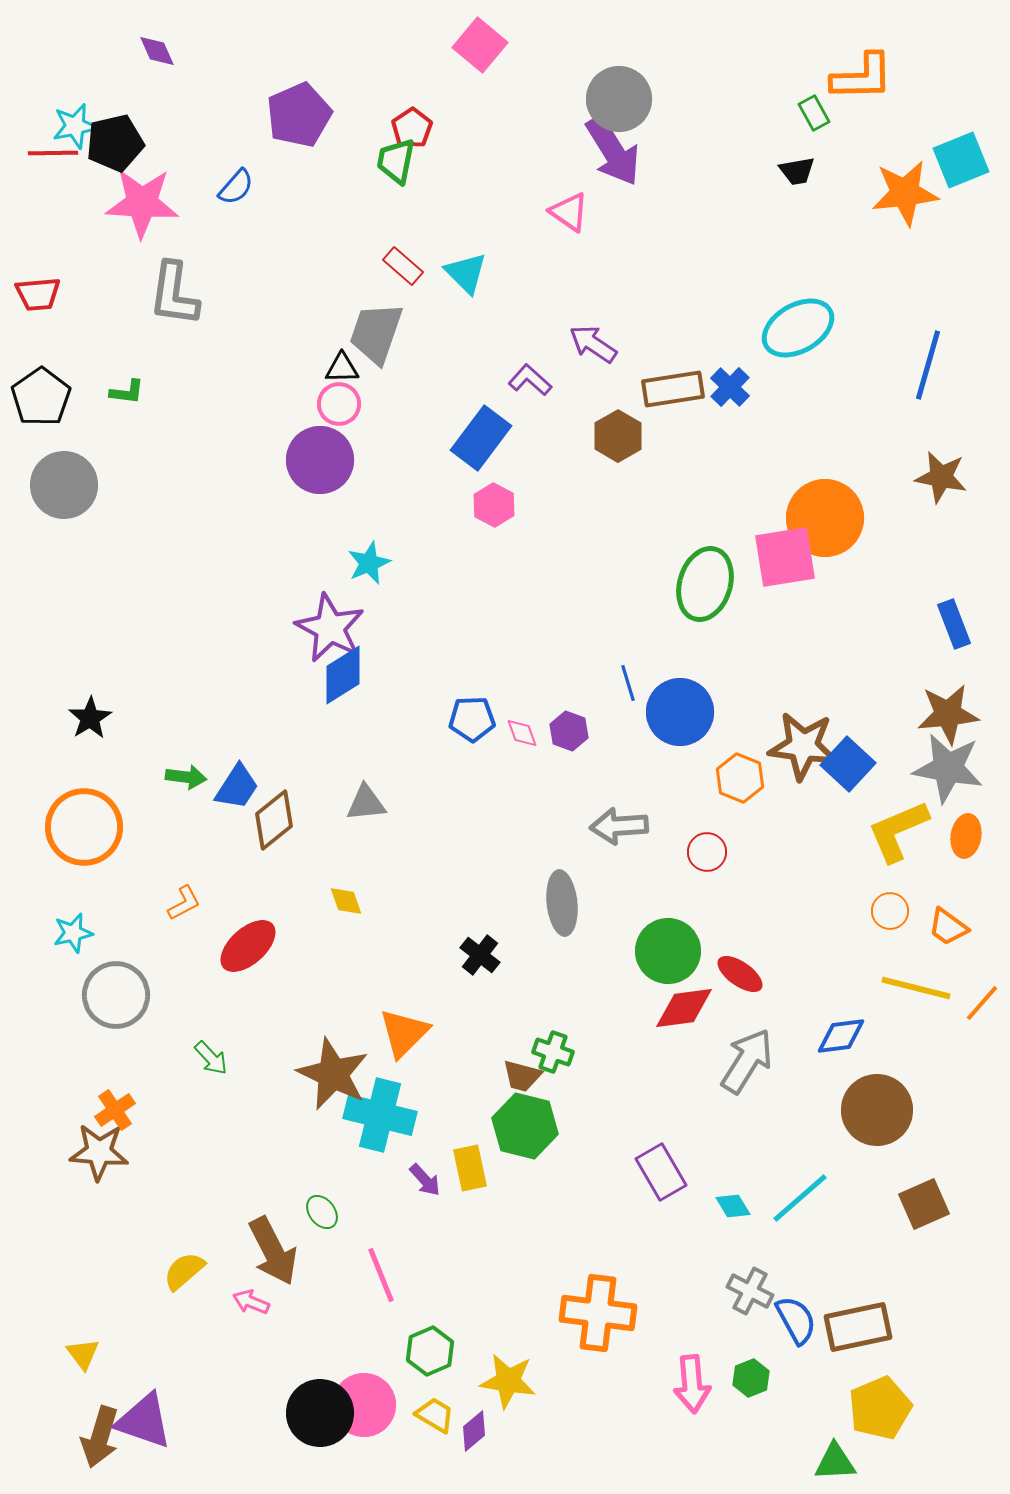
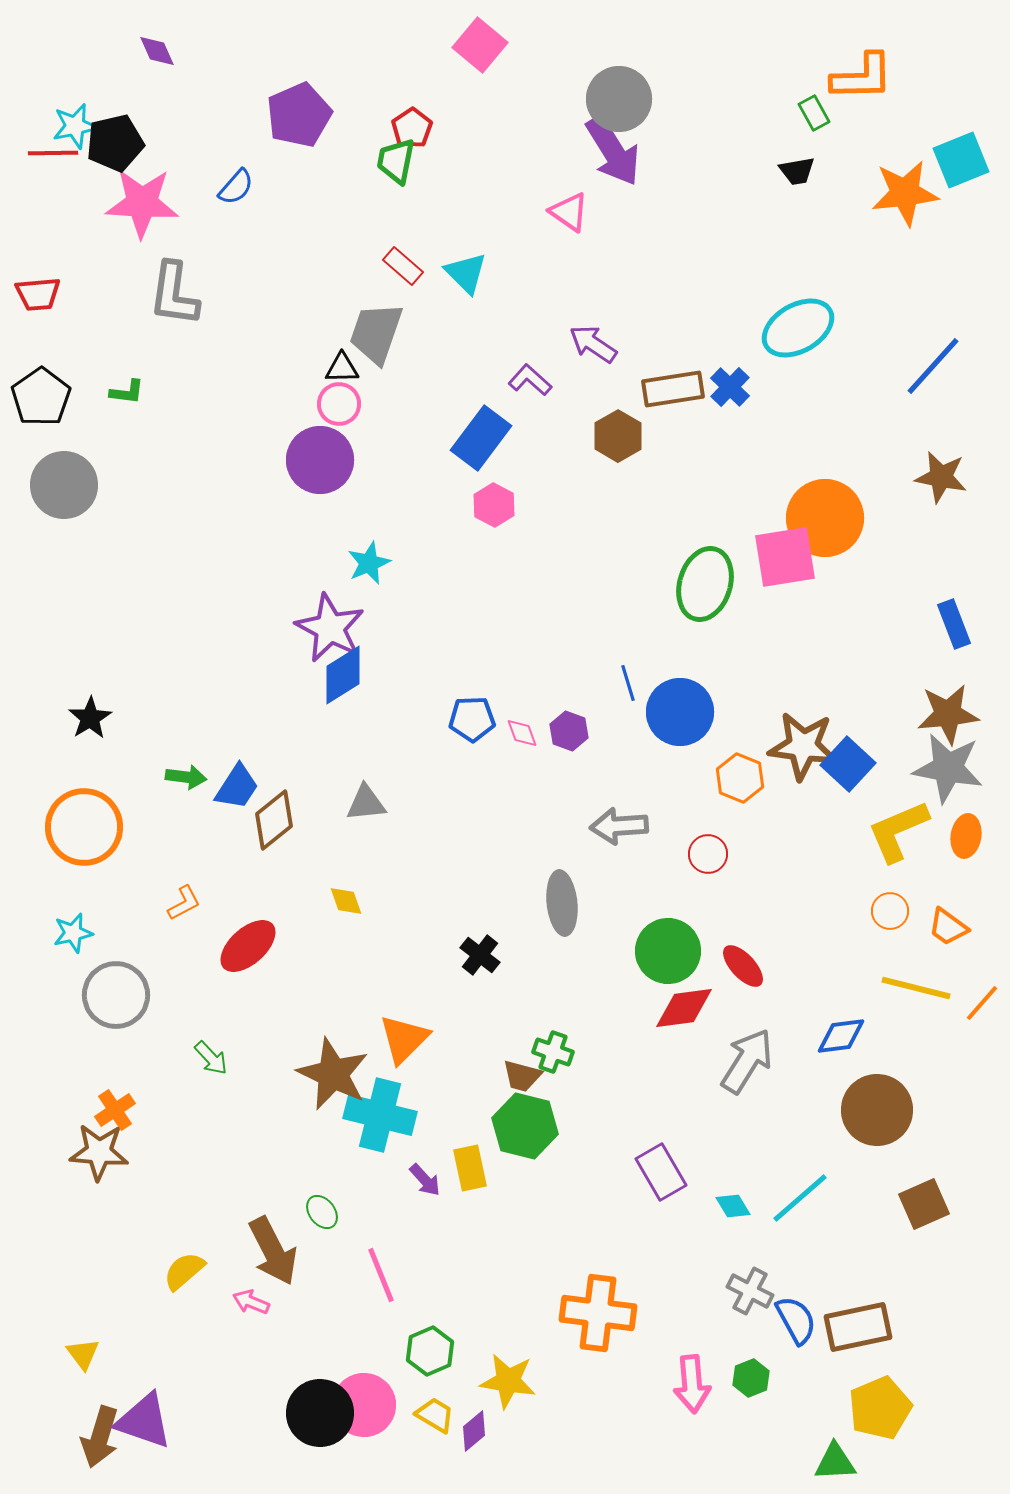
blue line at (928, 365): moved 5 px right, 1 px down; rotated 26 degrees clockwise
red circle at (707, 852): moved 1 px right, 2 px down
red ellipse at (740, 974): moved 3 px right, 8 px up; rotated 12 degrees clockwise
orange triangle at (404, 1033): moved 6 px down
